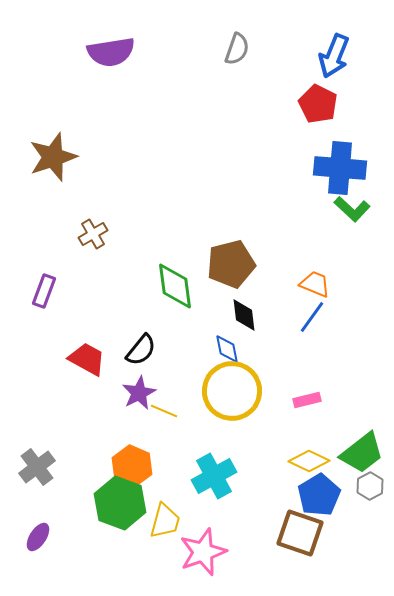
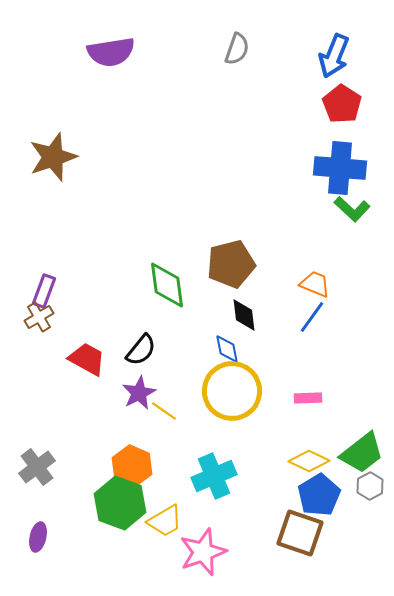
red pentagon: moved 24 px right; rotated 6 degrees clockwise
brown cross: moved 54 px left, 83 px down
green diamond: moved 8 px left, 1 px up
pink rectangle: moved 1 px right, 2 px up; rotated 12 degrees clockwise
yellow line: rotated 12 degrees clockwise
cyan cross: rotated 6 degrees clockwise
yellow trapezoid: rotated 45 degrees clockwise
purple ellipse: rotated 20 degrees counterclockwise
